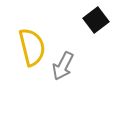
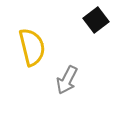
gray arrow: moved 4 px right, 14 px down
